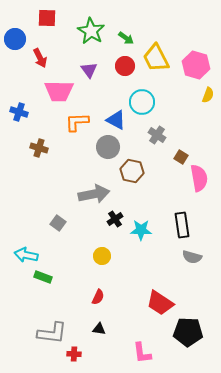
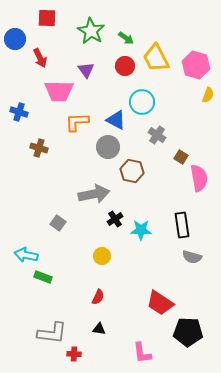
purple triangle: moved 3 px left
